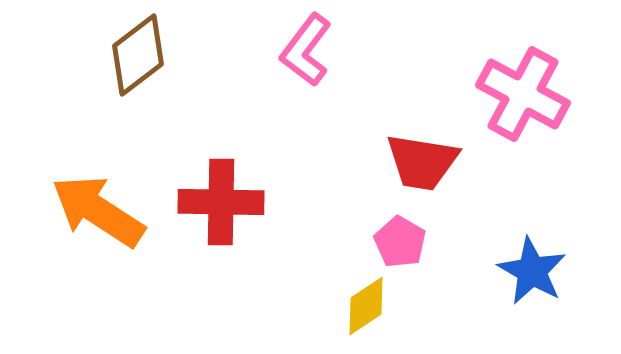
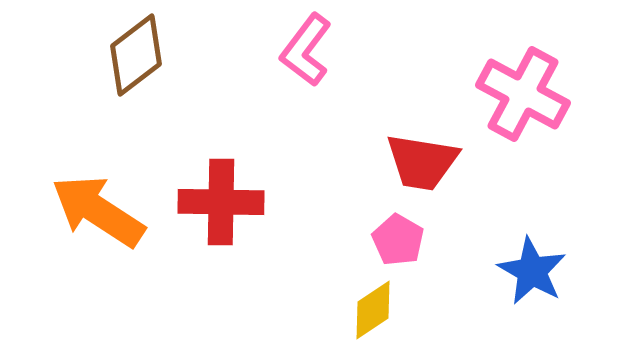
brown diamond: moved 2 px left
pink pentagon: moved 2 px left, 2 px up
yellow diamond: moved 7 px right, 4 px down
